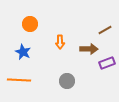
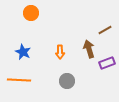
orange circle: moved 1 px right, 11 px up
orange arrow: moved 10 px down
brown arrow: rotated 108 degrees counterclockwise
